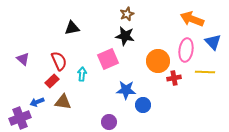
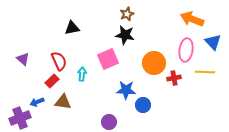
black star: moved 1 px up
orange circle: moved 4 px left, 2 px down
